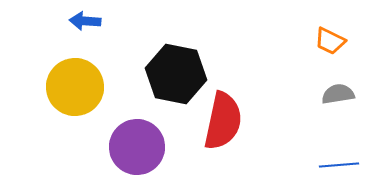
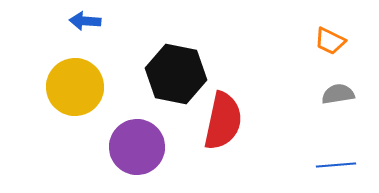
blue line: moved 3 px left
